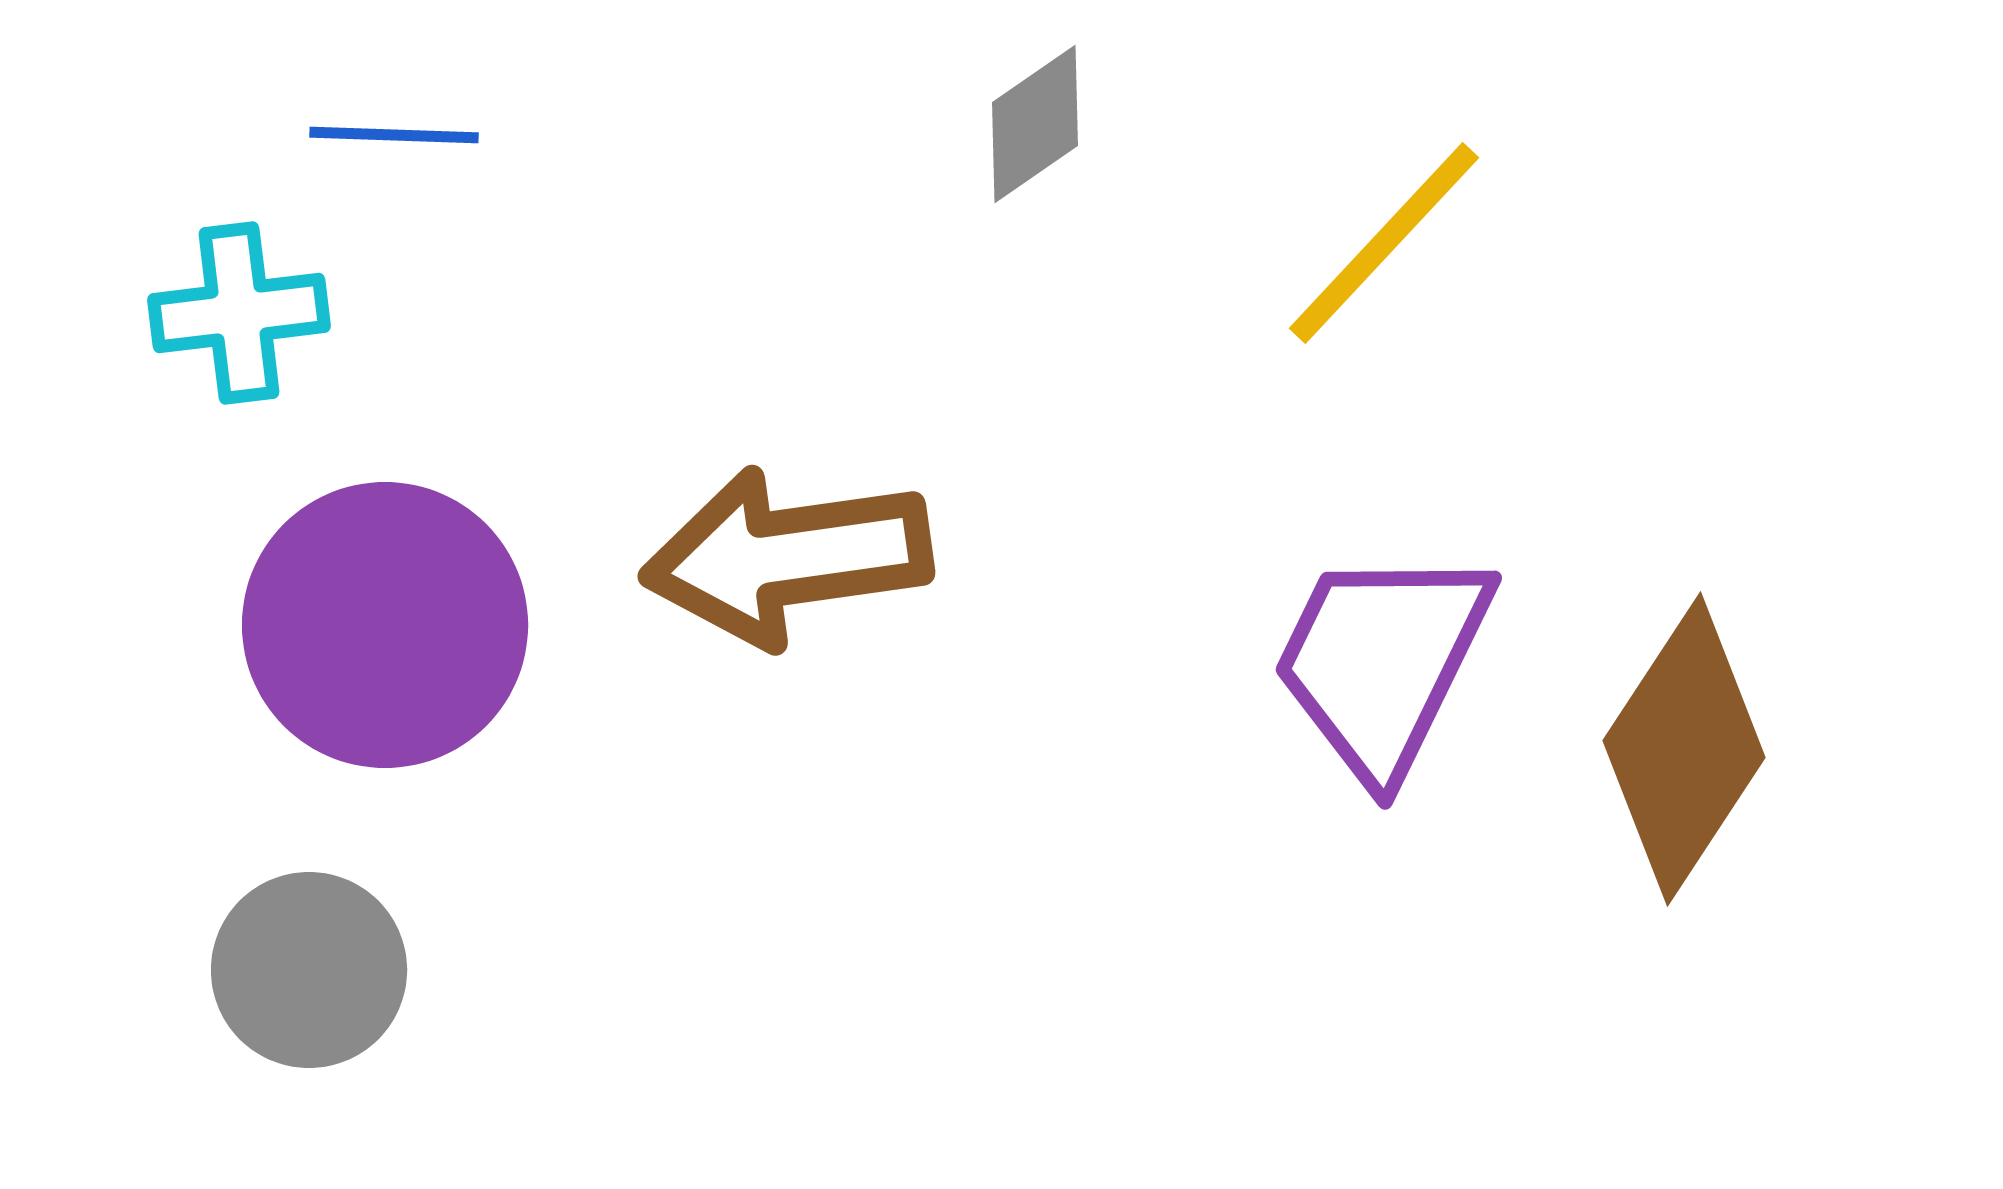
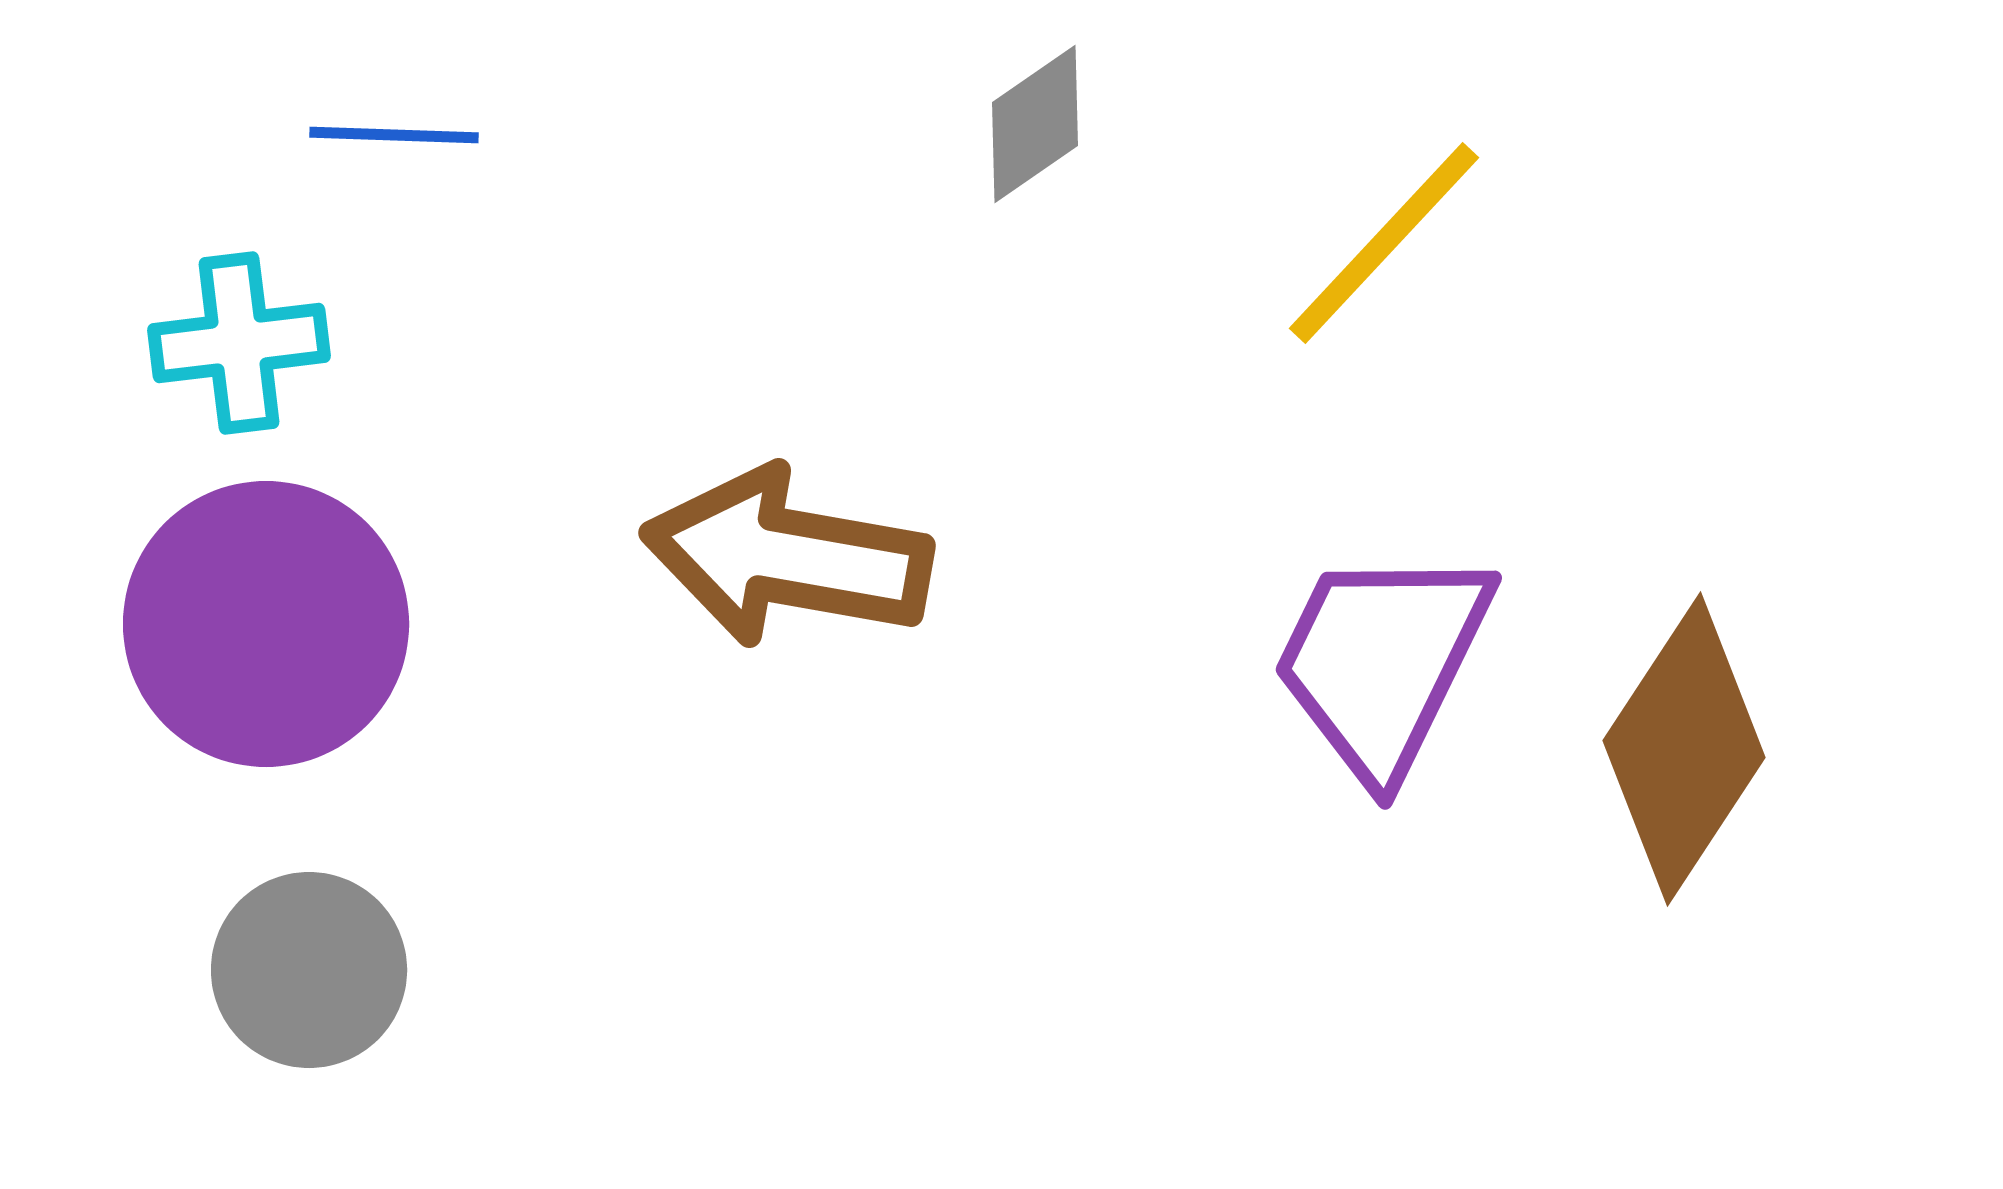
cyan cross: moved 30 px down
brown arrow: rotated 18 degrees clockwise
purple circle: moved 119 px left, 1 px up
